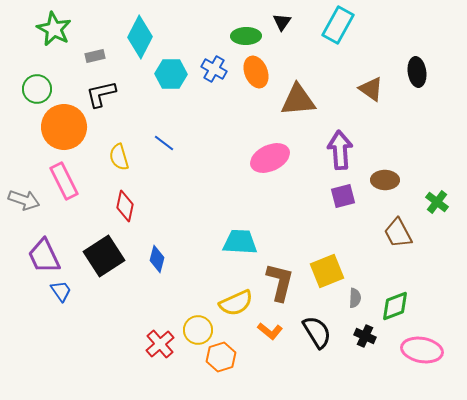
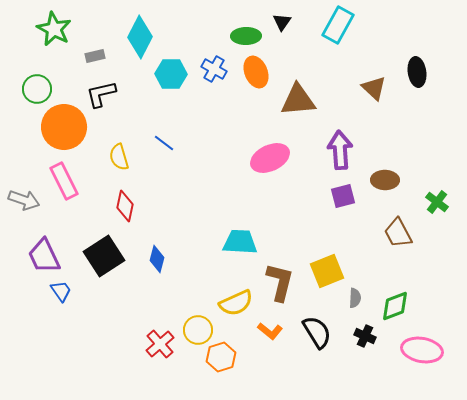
brown triangle at (371, 89): moved 3 px right, 1 px up; rotated 8 degrees clockwise
